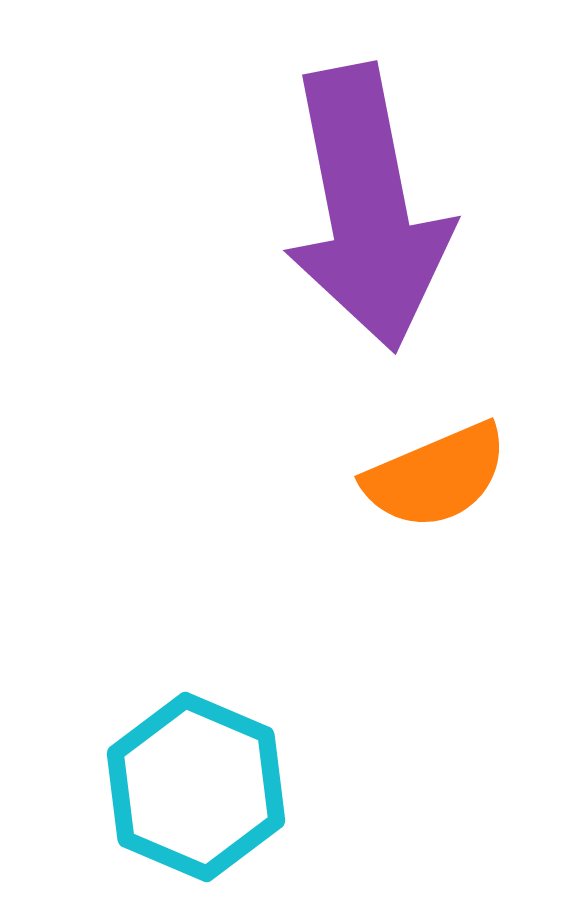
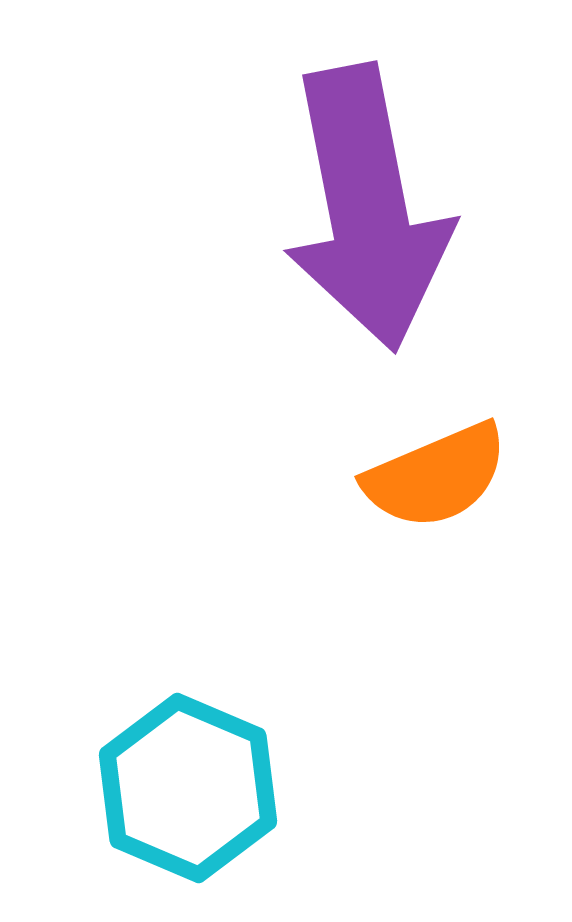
cyan hexagon: moved 8 px left, 1 px down
